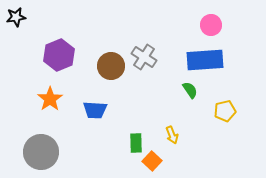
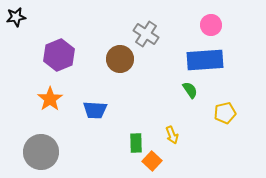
gray cross: moved 2 px right, 23 px up
brown circle: moved 9 px right, 7 px up
yellow pentagon: moved 2 px down
